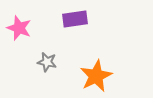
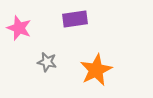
orange star: moved 6 px up
